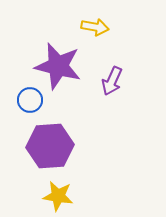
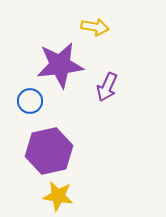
purple star: moved 2 px right, 1 px up; rotated 21 degrees counterclockwise
purple arrow: moved 5 px left, 6 px down
blue circle: moved 1 px down
purple hexagon: moved 1 px left, 5 px down; rotated 9 degrees counterclockwise
